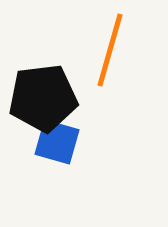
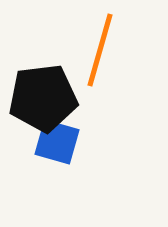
orange line: moved 10 px left
